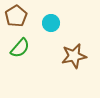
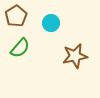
brown star: moved 1 px right
